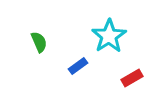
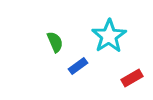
green semicircle: moved 16 px right
